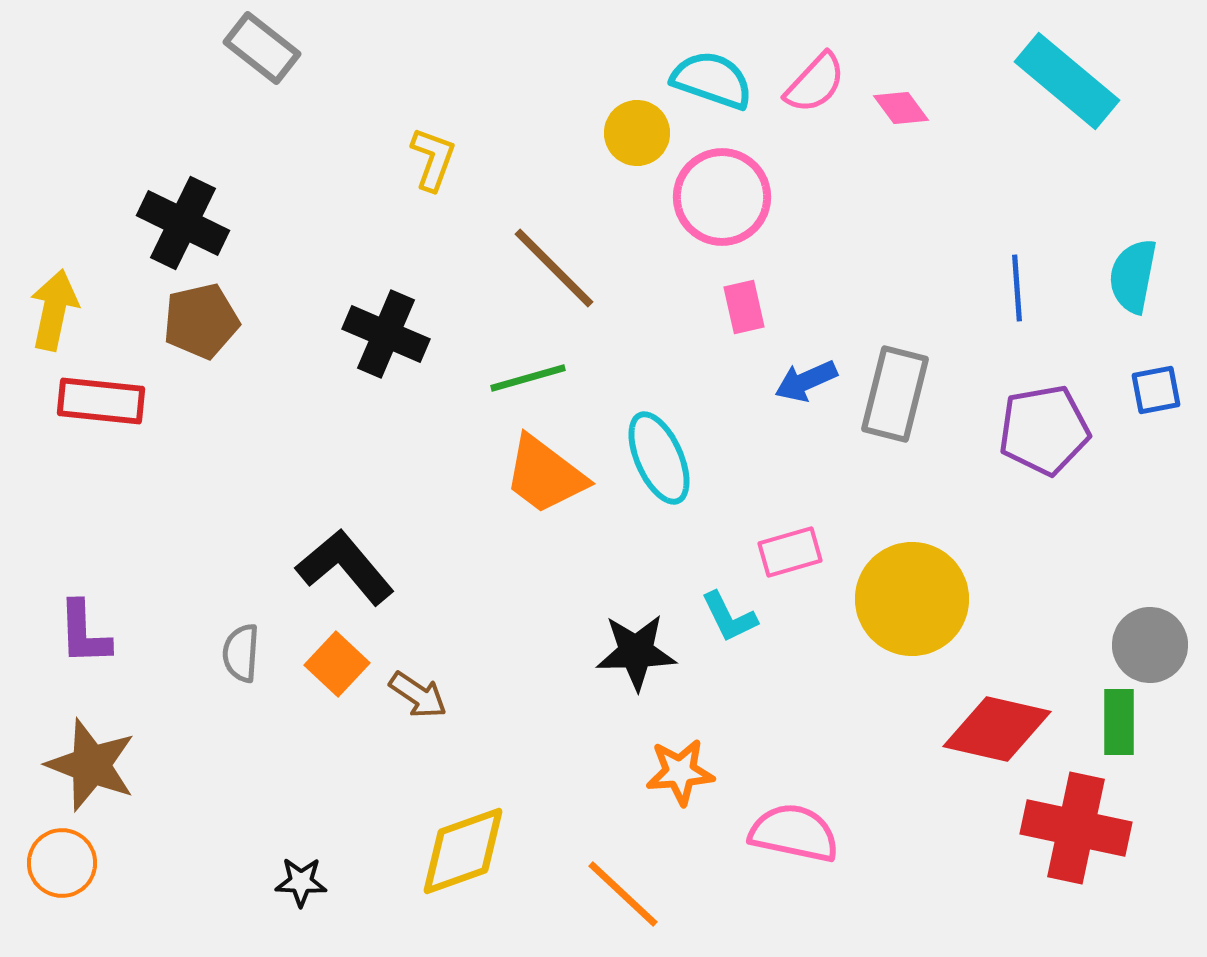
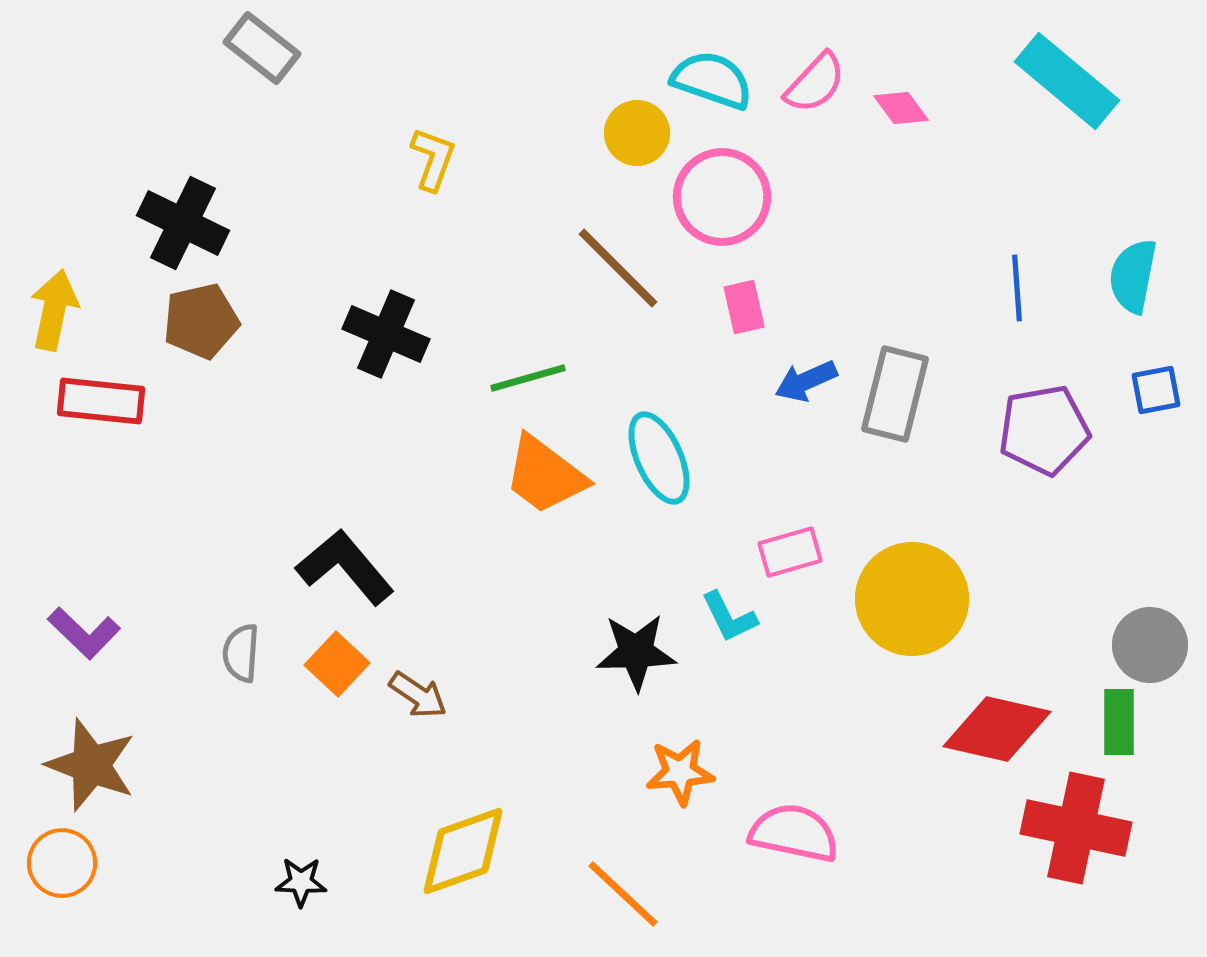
brown line at (554, 268): moved 64 px right
purple L-shape at (84, 633): rotated 44 degrees counterclockwise
